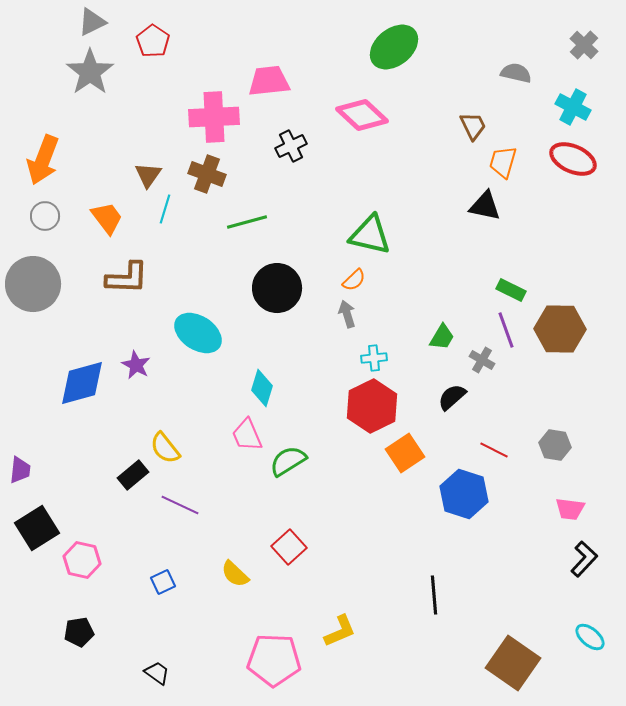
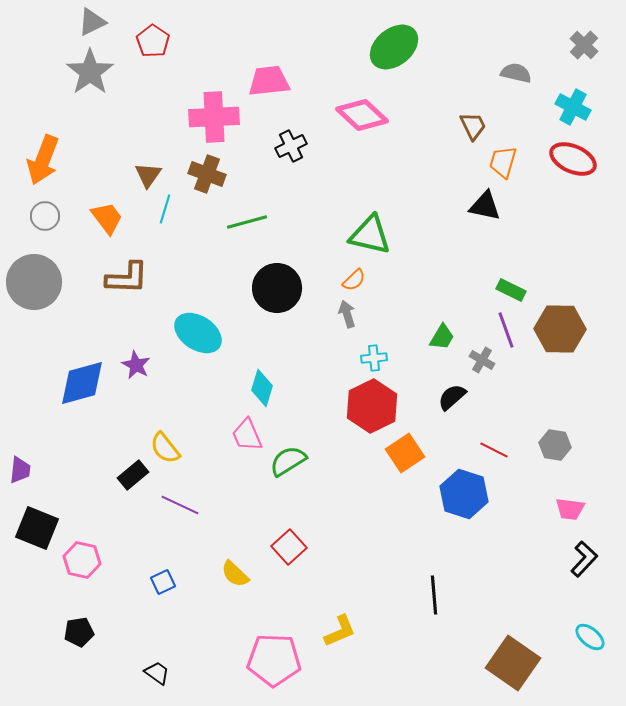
gray circle at (33, 284): moved 1 px right, 2 px up
black square at (37, 528): rotated 36 degrees counterclockwise
